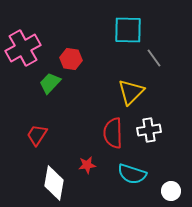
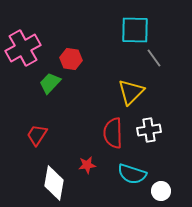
cyan square: moved 7 px right
white circle: moved 10 px left
